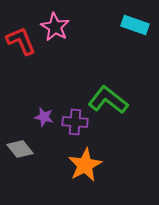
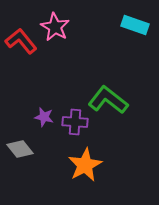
red L-shape: rotated 16 degrees counterclockwise
